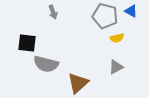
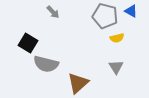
gray arrow: rotated 24 degrees counterclockwise
black square: moved 1 px right; rotated 24 degrees clockwise
gray triangle: rotated 35 degrees counterclockwise
